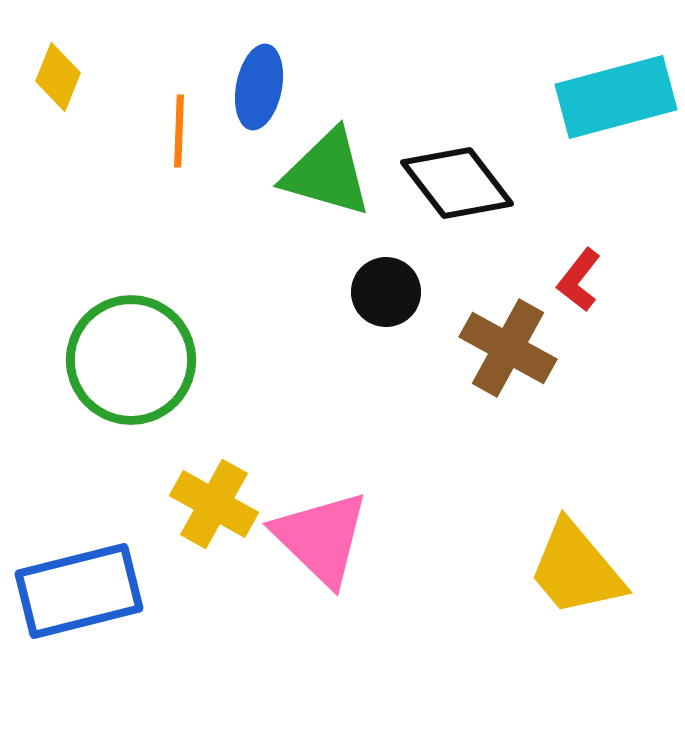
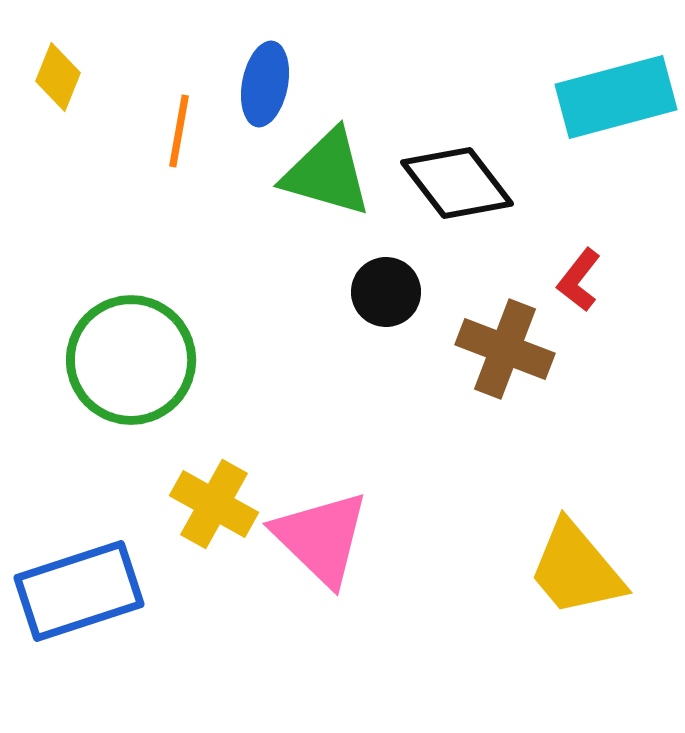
blue ellipse: moved 6 px right, 3 px up
orange line: rotated 8 degrees clockwise
brown cross: moved 3 px left, 1 px down; rotated 8 degrees counterclockwise
blue rectangle: rotated 4 degrees counterclockwise
